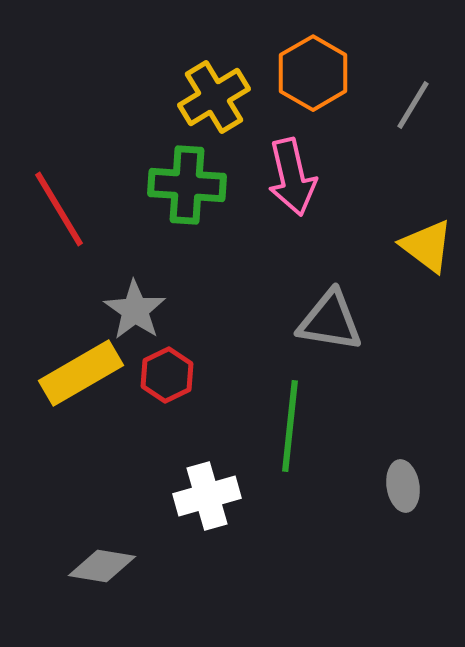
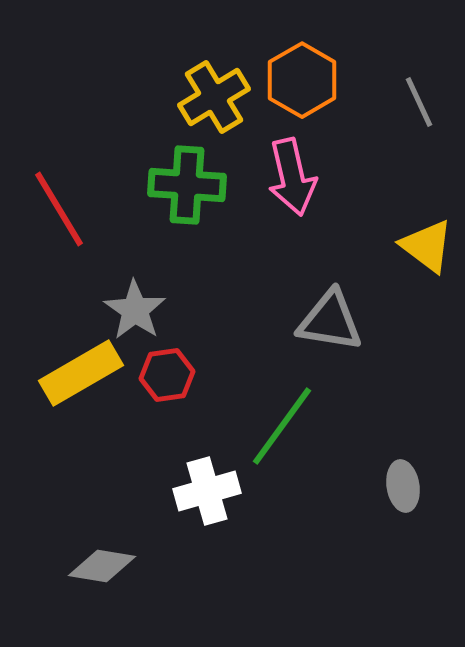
orange hexagon: moved 11 px left, 7 px down
gray line: moved 6 px right, 3 px up; rotated 56 degrees counterclockwise
red hexagon: rotated 18 degrees clockwise
green line: moved 8 px left; rotated 30 degrees clockwise
white cross: moved 5 px up
